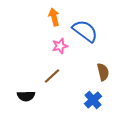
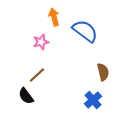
pink star: moved 19 px left, 4 px up
brown line: moved 15 px left, 1 px up
black semicircle: rotated 54 degrees clockwise
